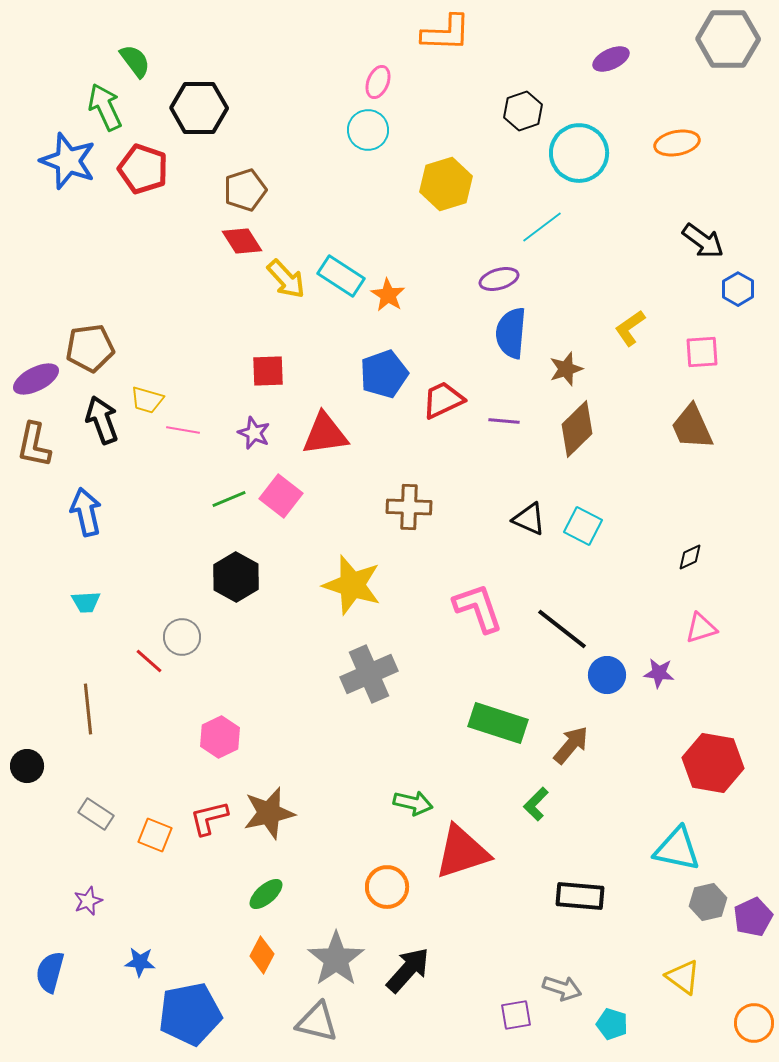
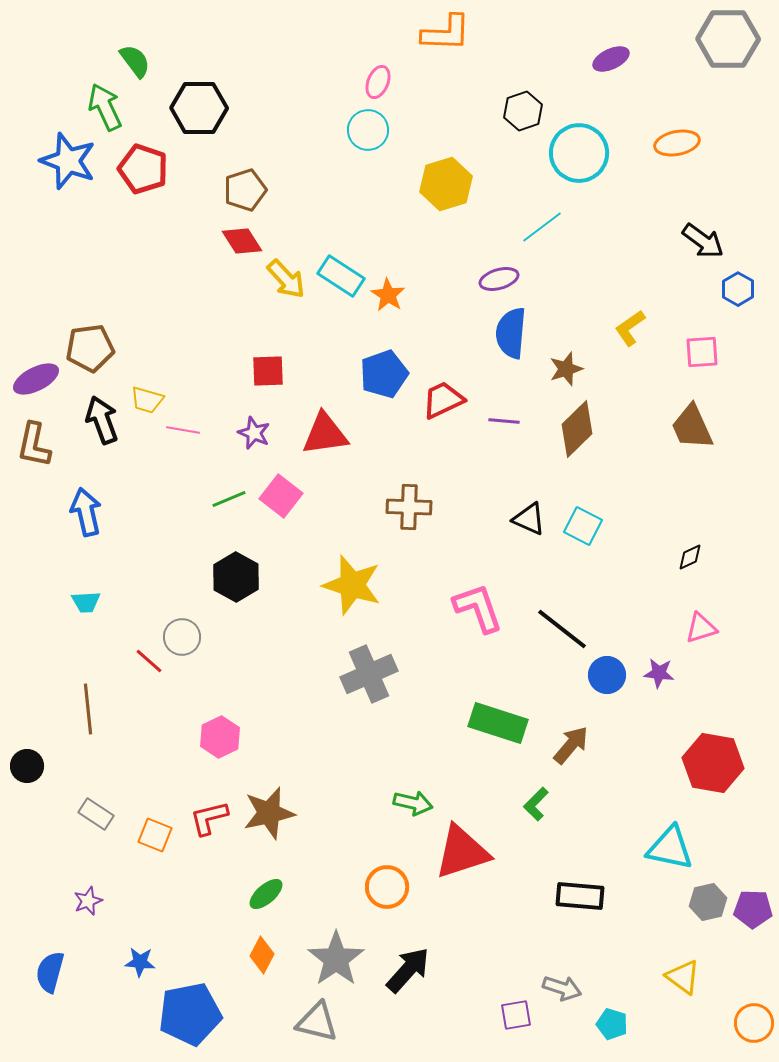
cyan triangle at (677, 849): moved 7 px left, 1 px up
purple pentagon at (753, 917): moved 8 px up; rotated 27 degrees clockwise
